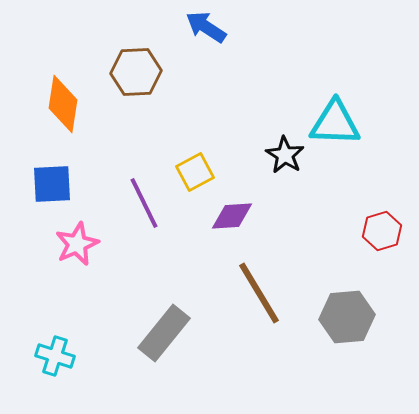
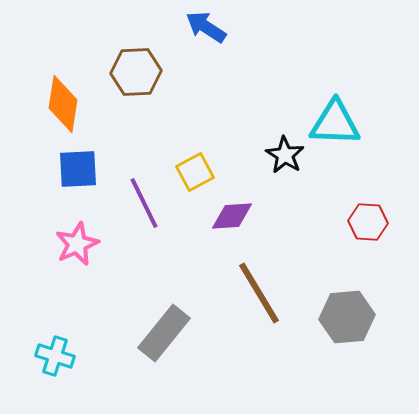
blue square: moved 26 px right, 15 px up
red hexagon: moved 14 px left, 9 px up; rotated 21 degrees clockwise
